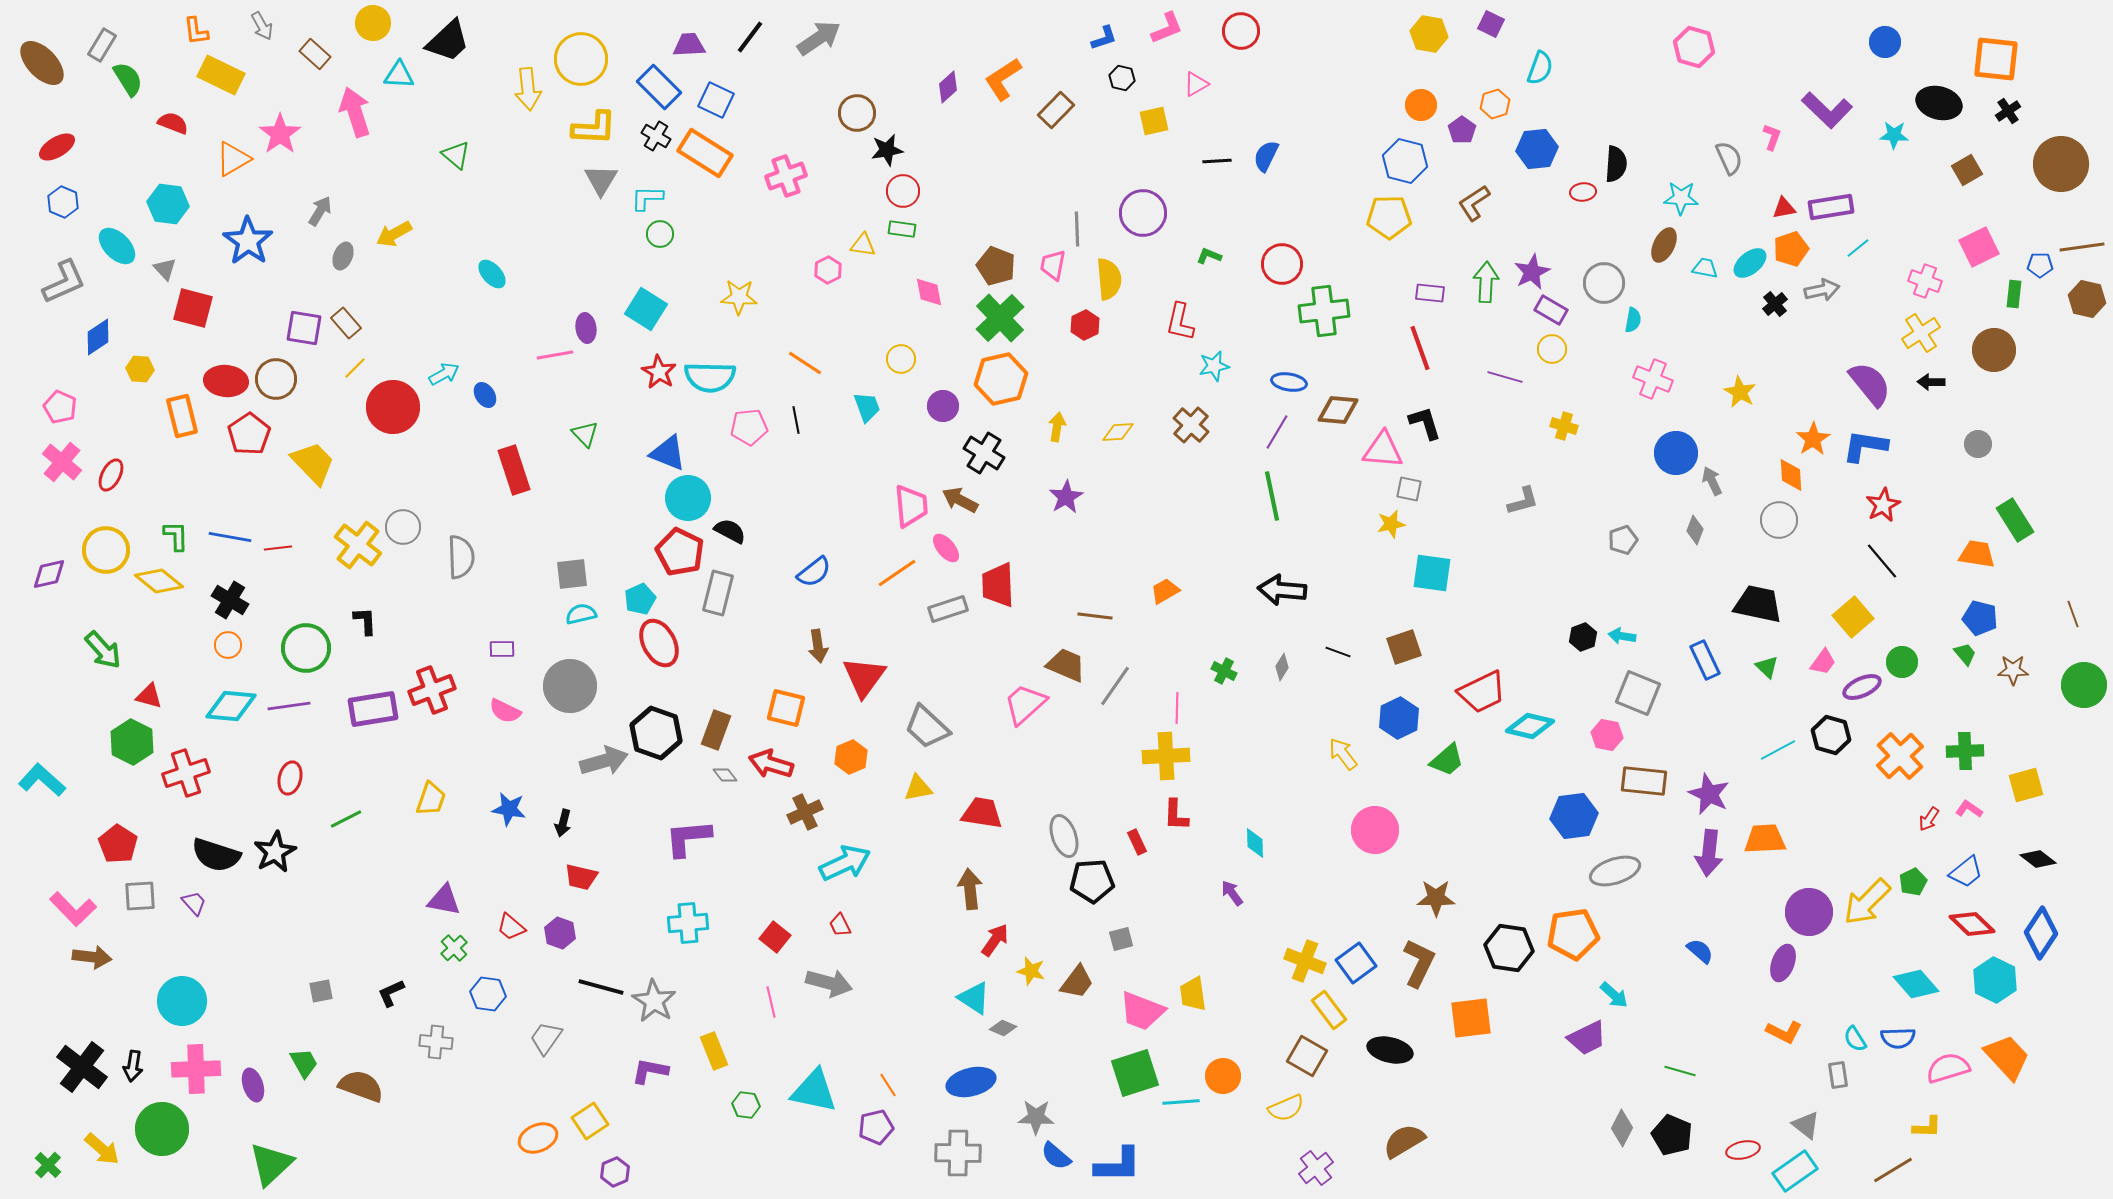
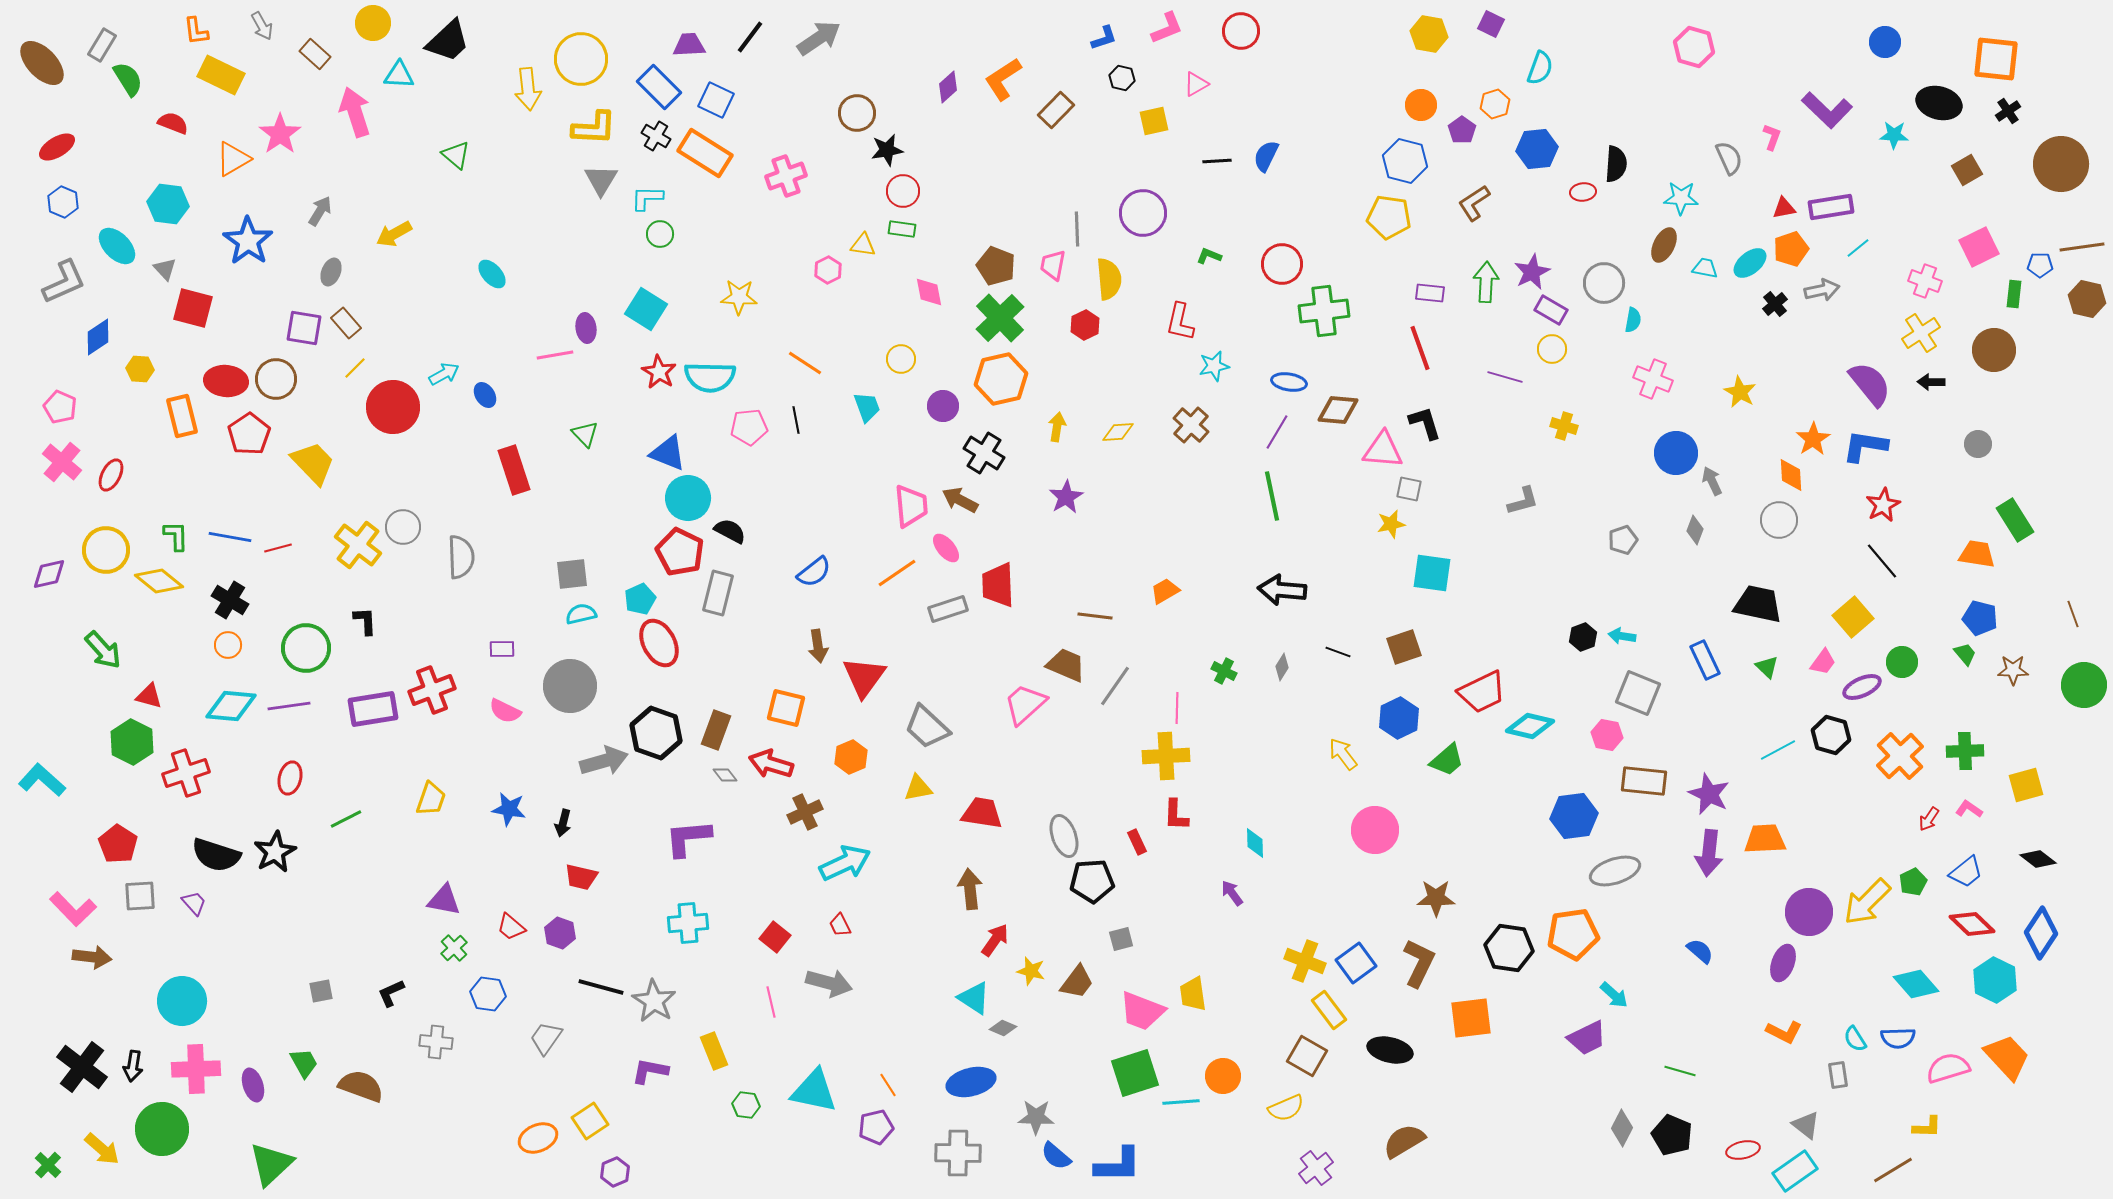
yellow pentagon at (1389, 217): rotated 9 degrees clockwise
gray ellipse at (343, 256): moved 12 px left, 16 px down
red line at (278, 548): rotated 8 degrees counterclockwise
